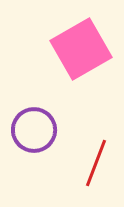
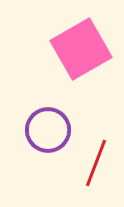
purple circle: moved 14 px right
